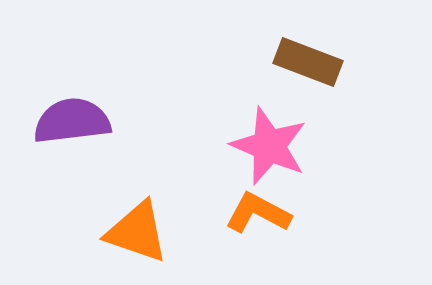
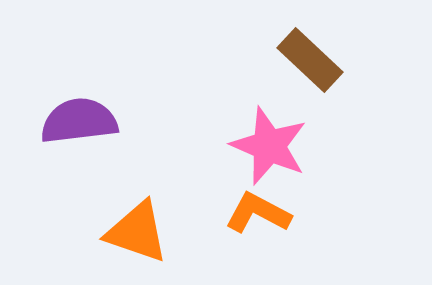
brown rectangle: moved 2 px right, 2 px up; rotated 22 degrees clockwise
purple semicircle: moved 7 px right
